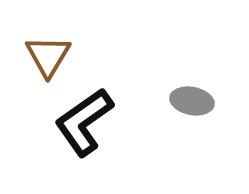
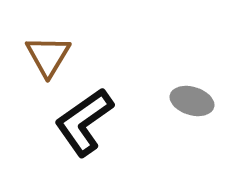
gray ellipse: rotated 6 degrees clockwise
